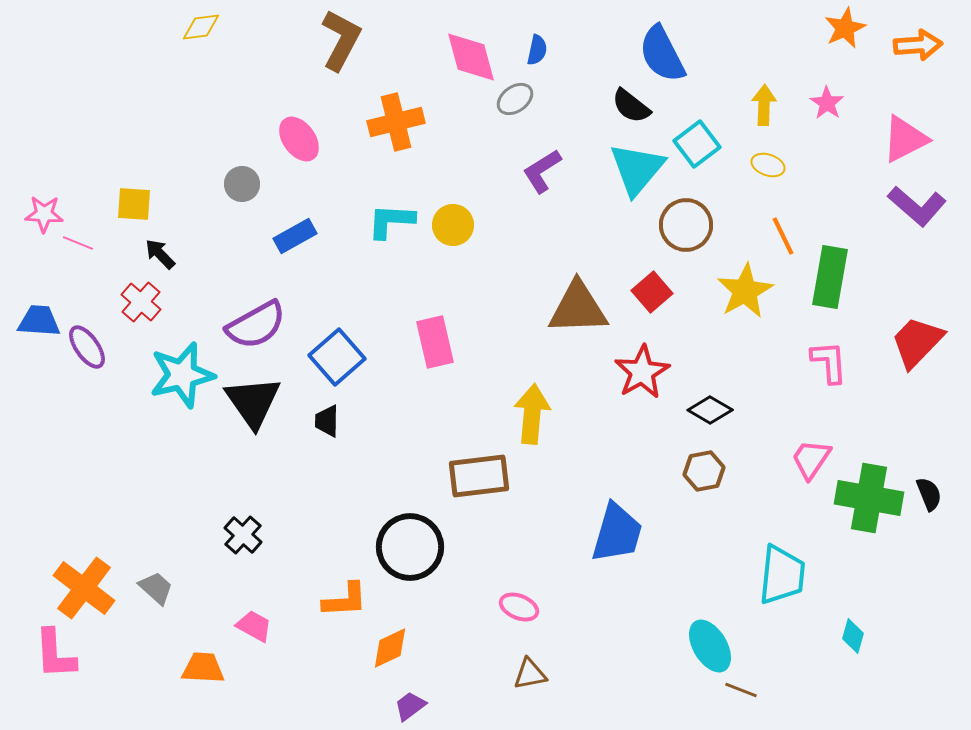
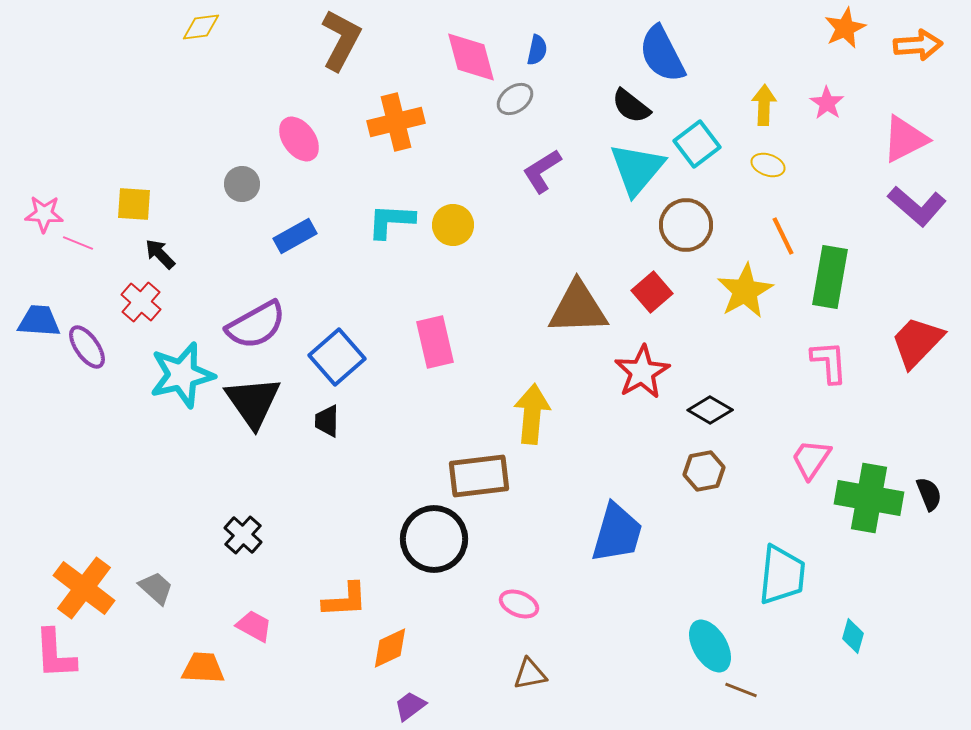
black circle at (410, 547): moved 24 px right, 8 px up
pink ellipse at (519, 607): moved 3 px up
